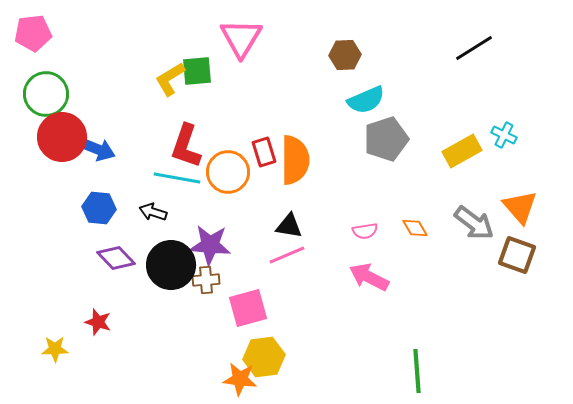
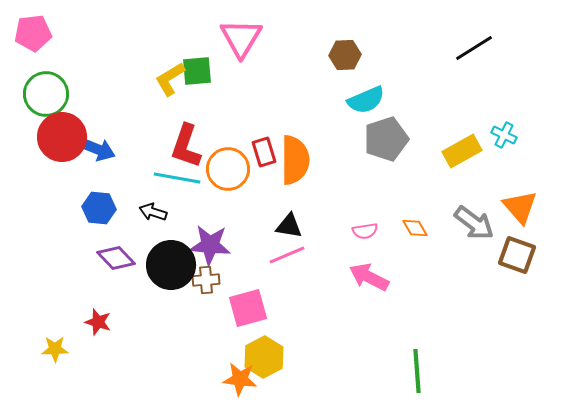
orange circle: moved 3 px up
yellow hexagon: rotated 21 degrees counterclockwise
